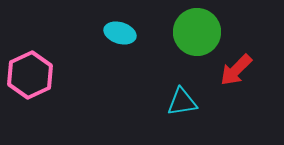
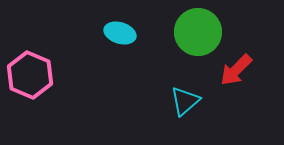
green circle: moved 1 px right
pink hexagon: rotated 12 degrees counterclockwise
cyan triangle: moved 3 px right, 1 px up; rotated 32 degrees counterclockwise
